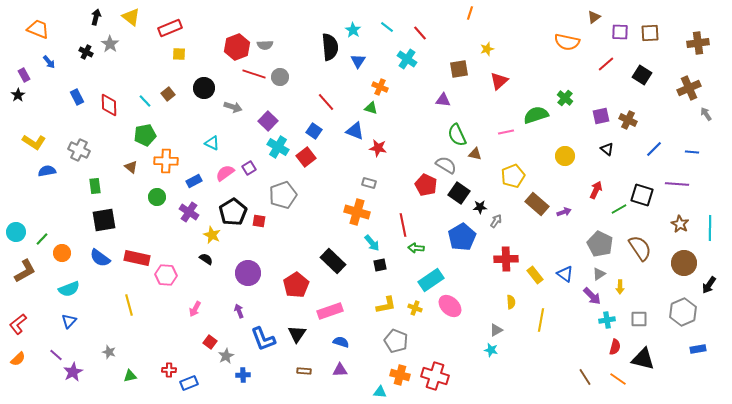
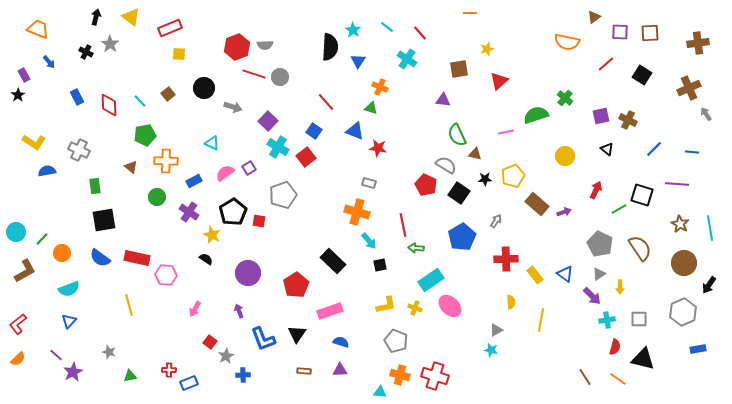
orange line at (470, 13): rotated 72 degrees clockwise
black semicircle at (330, 47): rotated 8 degrees clockwise
cyan line at (145, 101): moved 5 px left
black star at (480, 207): moved 5 px right, 28 px up
cyan line at (710, 228): rotated 10 degrees counterclockwise
cyan arrow at (372, 243): moved 3 px left, 2 px up
